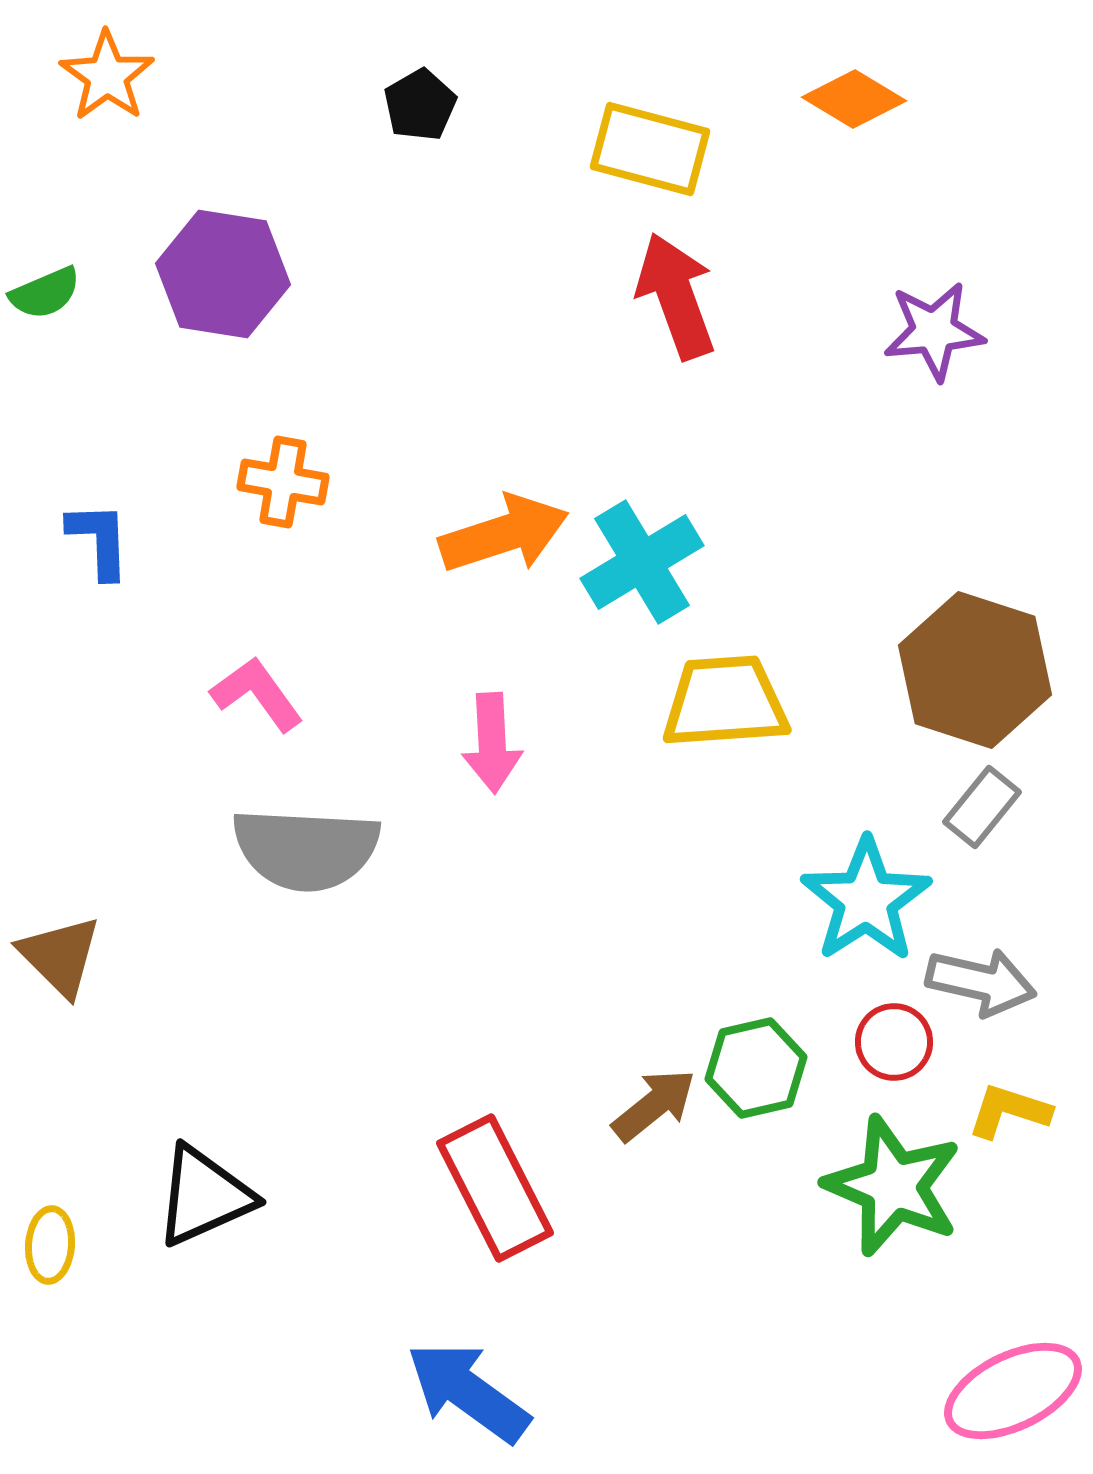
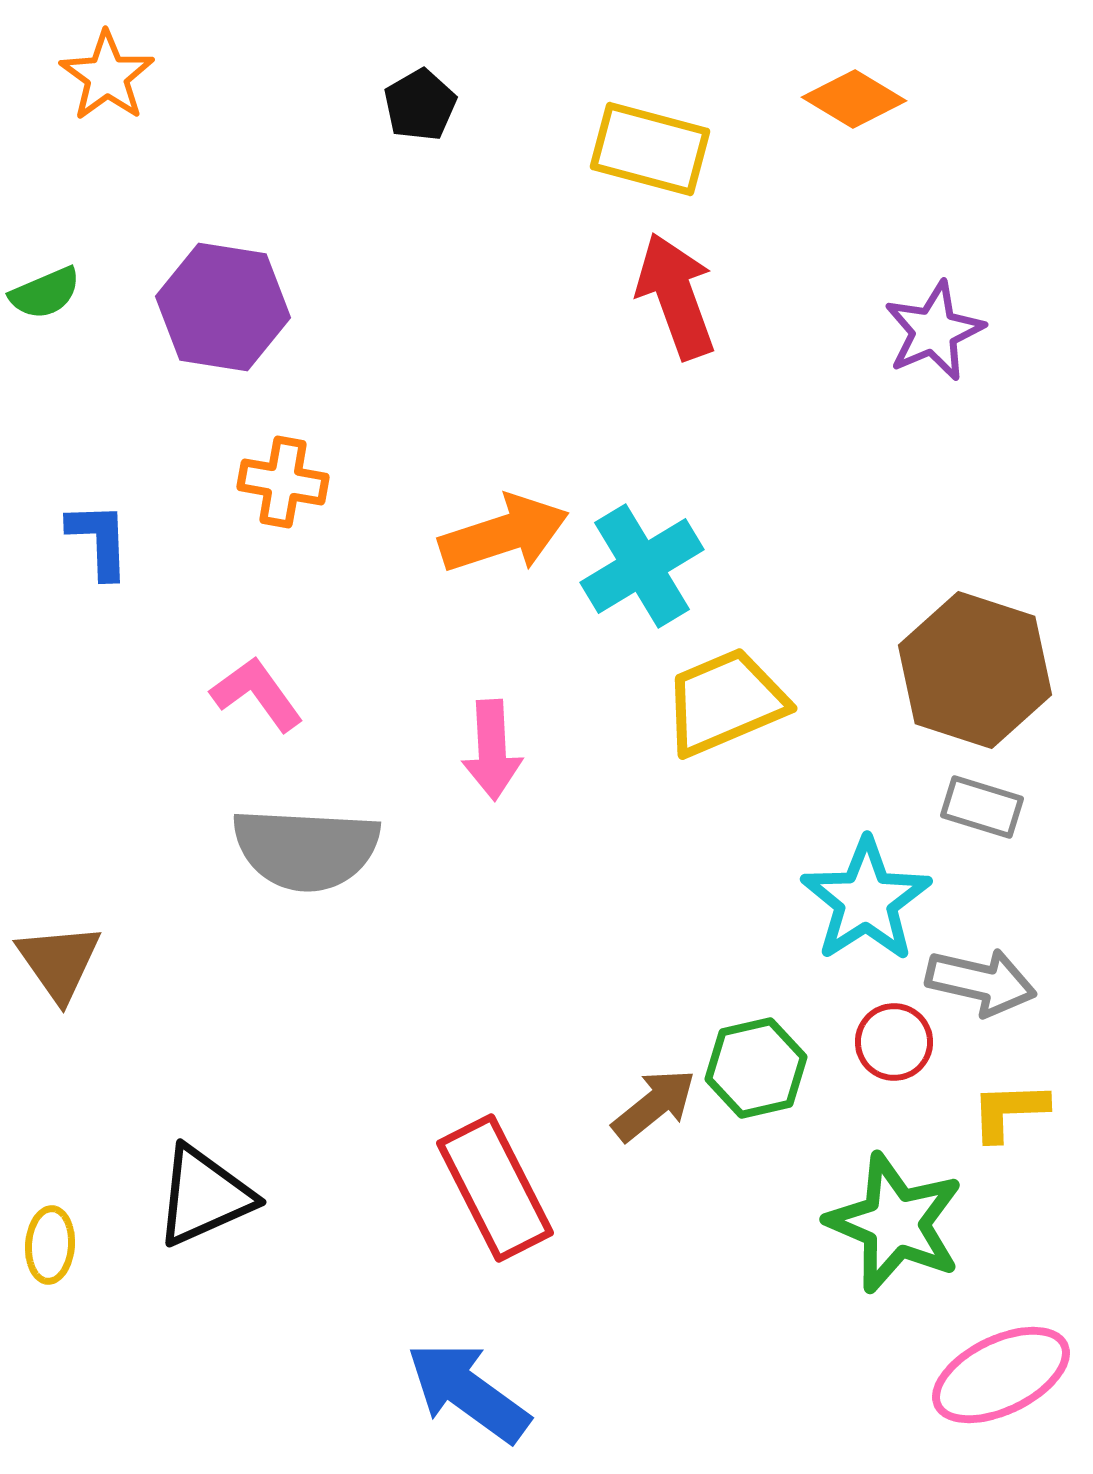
purple hexagon: moved 33 px down
purple star: rotated 18 degrees counterclockwise
cyan cross: moved 4 px down
yellow trapezoid: rotated 19 degrees counterclockwise
pink arrow: moved 7 px down
gray rectangle: rotated 68 degrees clockwise
brown triangle: moved 1 px left, 6 px down; rotated 10 degrees clockwise
yellow L-shape: rotated 20 degrees counterclockwise
green star: moved 2 px right, 37 px down
pink ellipse: moved 12 px left, 16 px up
